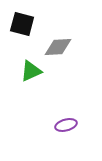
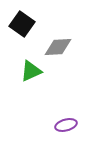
black square: rotated 20 degrees clockwise
